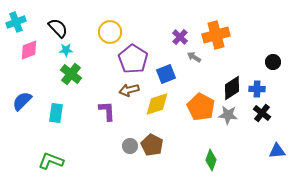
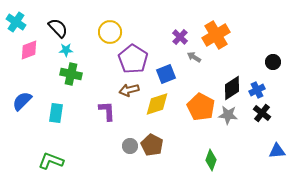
cyan cross: rotated 36 degrees counterclockwise
orange cross: rotated 16 degrees counterclockwise
green cross: rotated 25 degrees counterclockwise
blue cross: moved 1 px down; rotated 28 degrees counterclockwise
